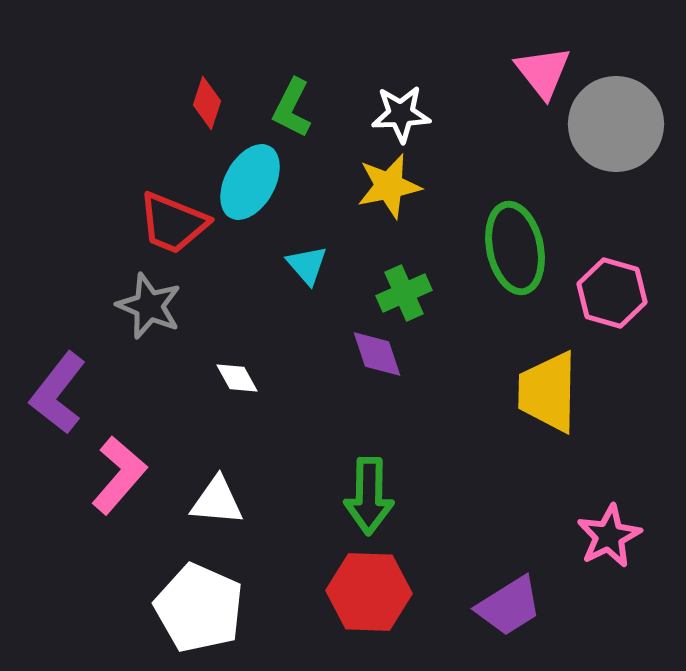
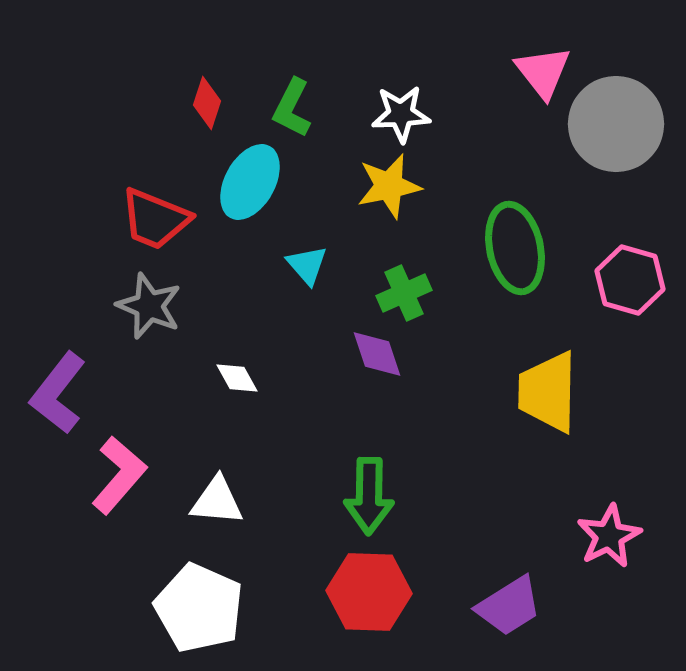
red trapezoid: moved 18 px left, 4 px up
pink hexagon: moved 18 px right, 13 px up
